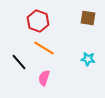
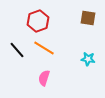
red hexagon: rotated 20 degrees clockwise
black line: moved 2 px left, 12 px up
